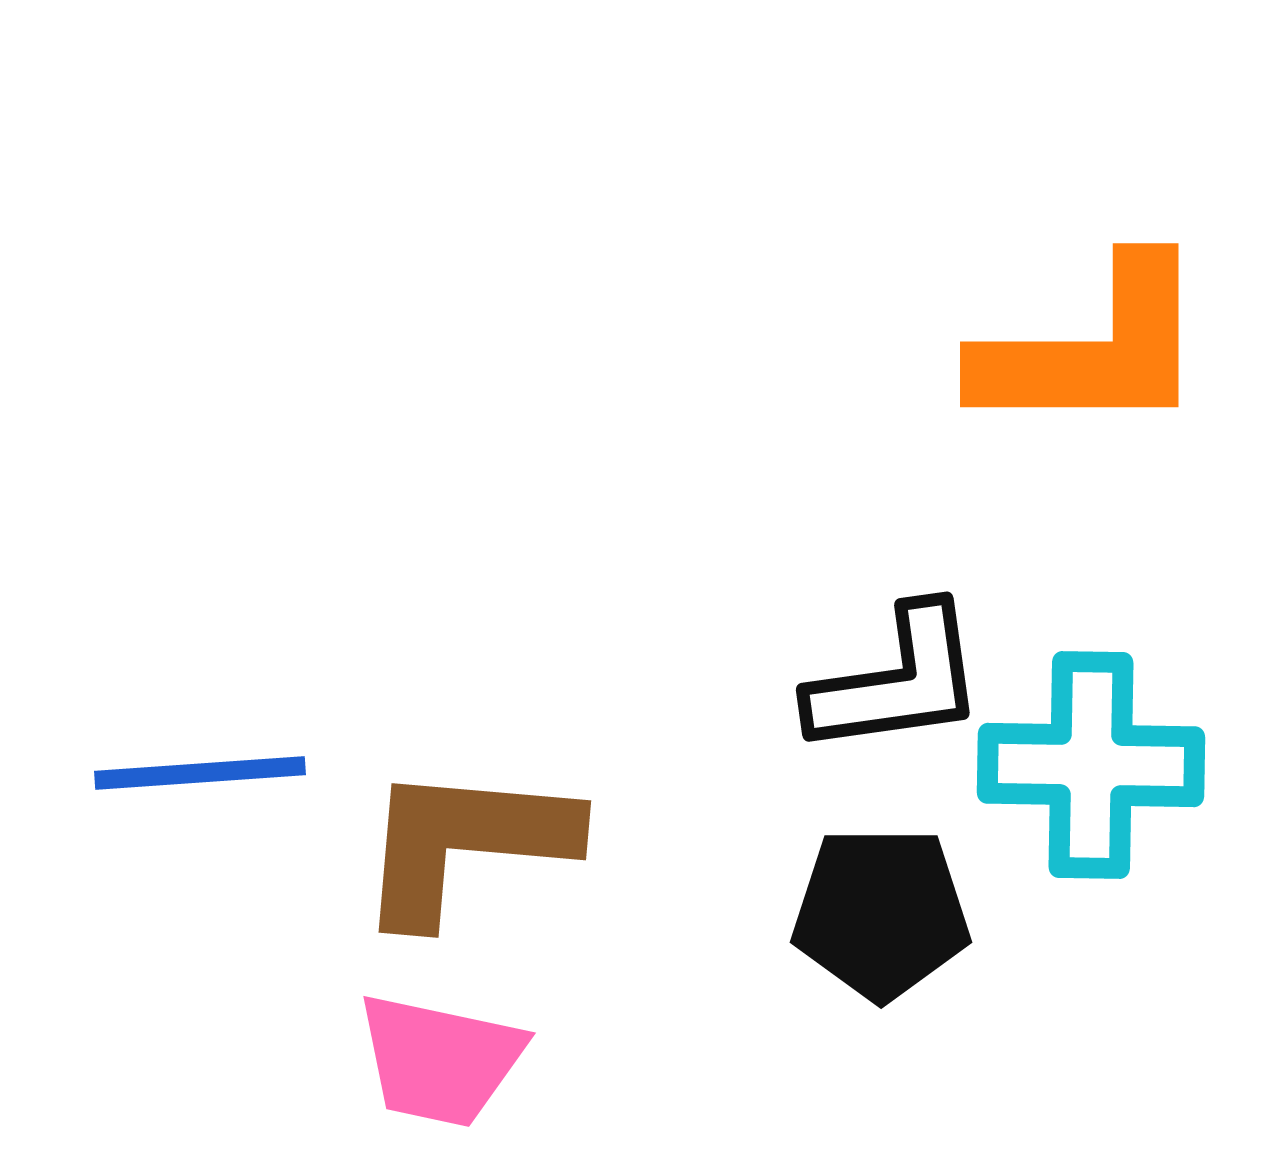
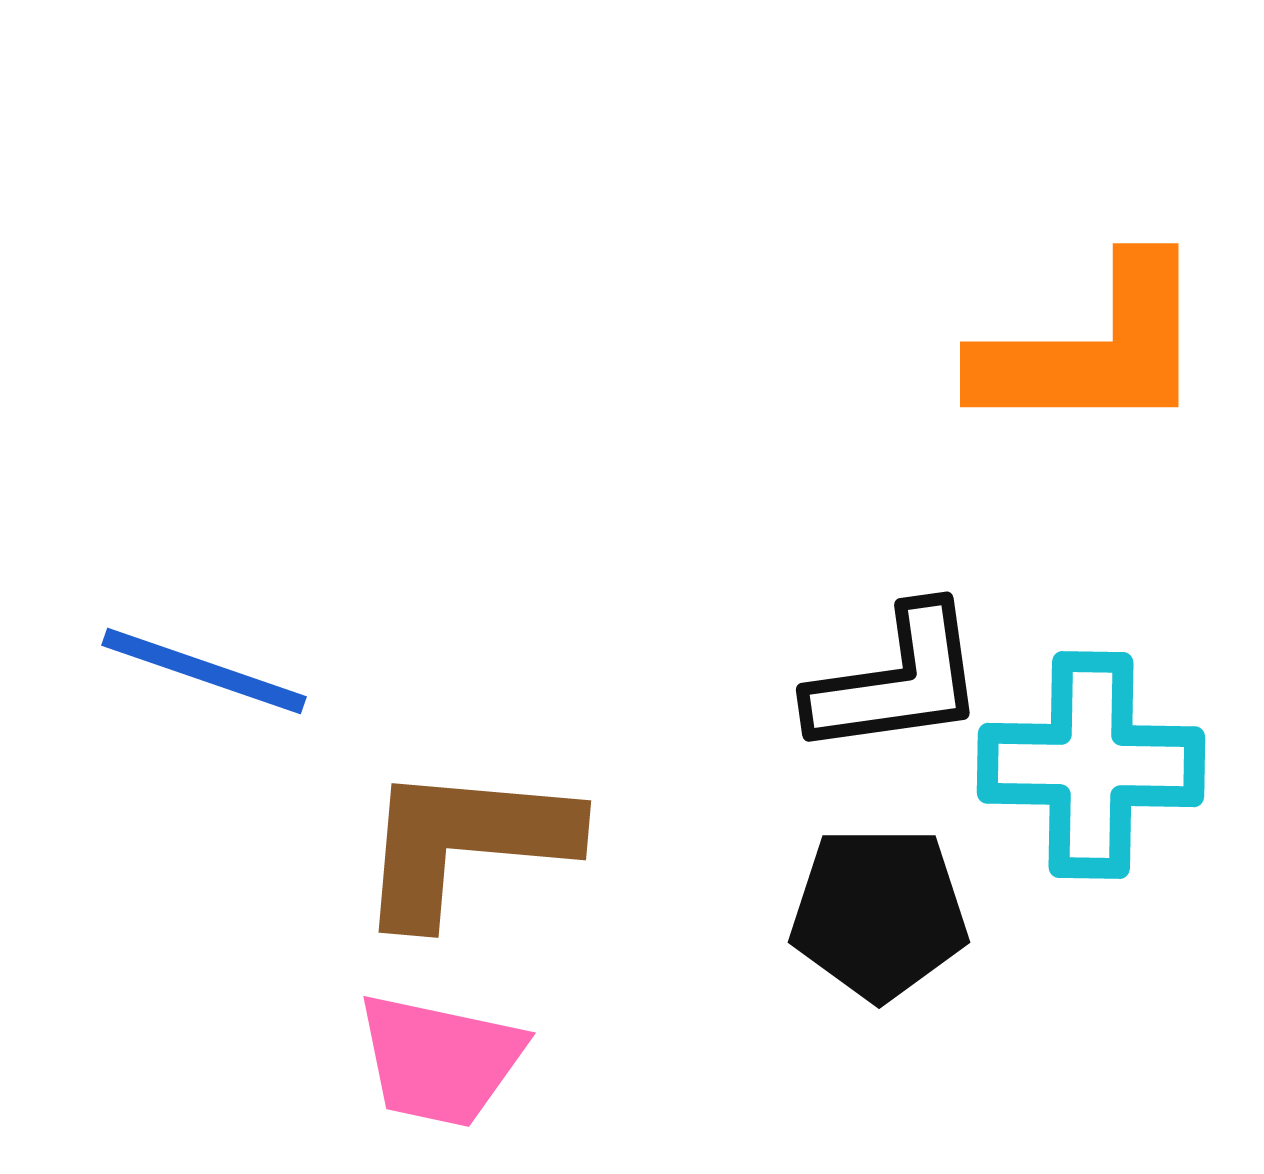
blue line: moved 4 px right, 102 px up; rotated 23 degrees clockwise
black pentagon: moved 2 px left
